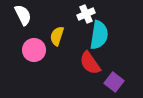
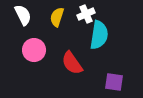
yellow semicircle: moved 19 px up
red semicircle: moved 18 px left
purple square: rotated 30 degrees counterclockwise
